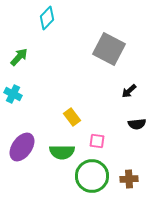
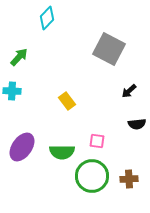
cyan cross: moved 1 px left, 3 px up; rotated 24 degrees counterclockwise
yellow rectangle: moved 5 px left, 16 px up
